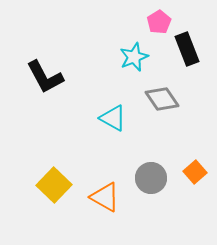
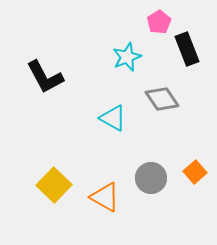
cyan star: moved 7 px left
